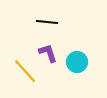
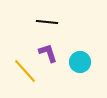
cyan circle: moved 3 px right
